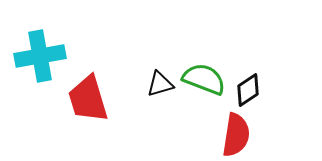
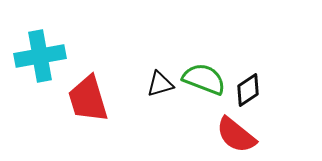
red semicircle: rotated 120 degrees clockwise
